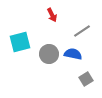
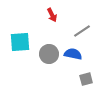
cyan square: rotated 10 degrees clockwise
gray square: rotated 16 degrees clockwise
